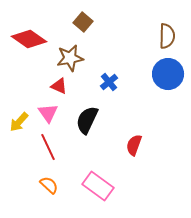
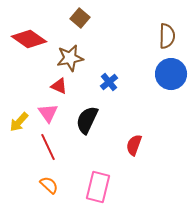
brown square: moved 3 px left, 4 px up
blue circle: moved 3 px right
pink rectangle: moved 1 px down; rotated 68 degrees clockwise
